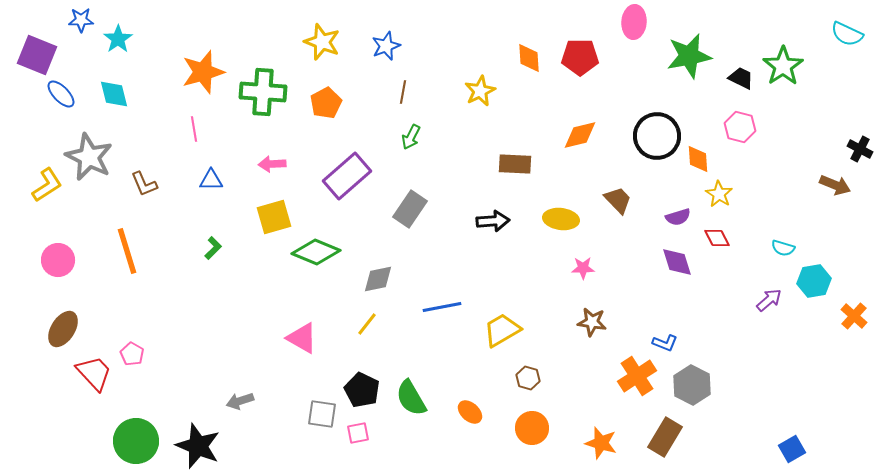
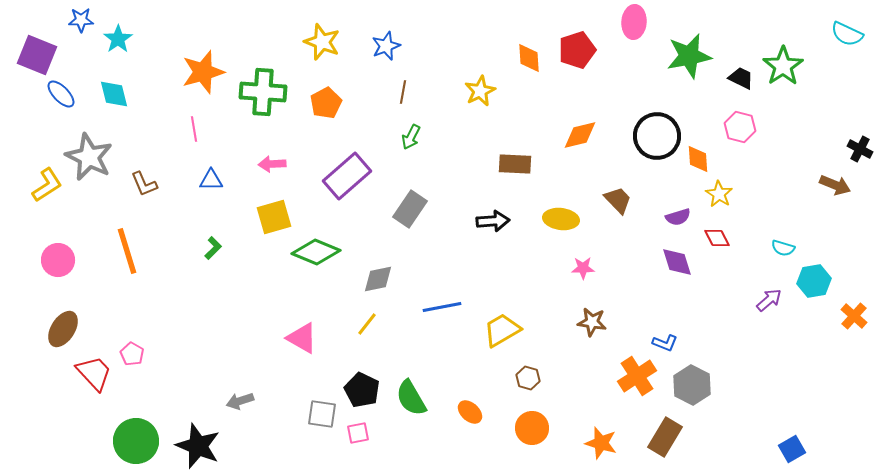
red pentagon at (580, 57): moved 3 px left, 7 px up; rotated 18 degrees counterclockwise
